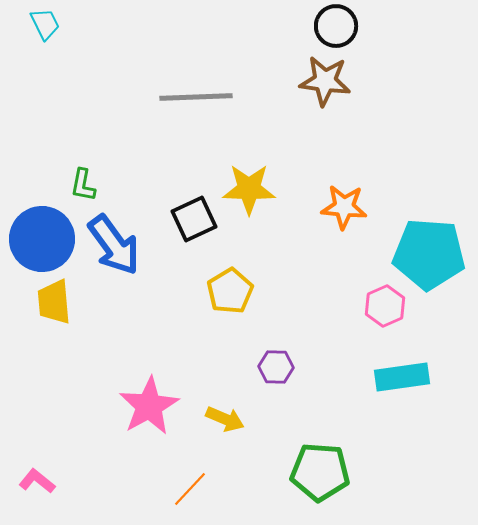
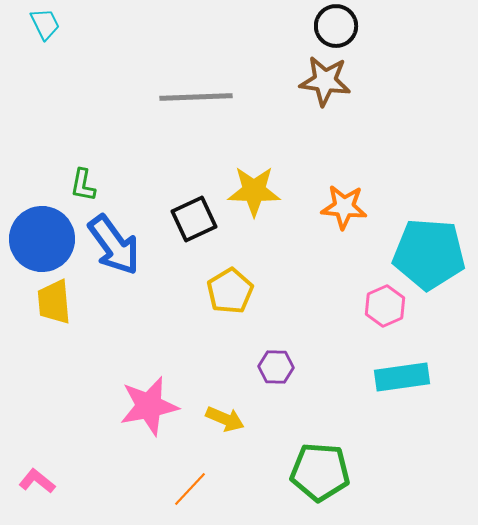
yellow star: moved 5 px right, 2 px down
pink star: rotated 18 degrees clockwise
